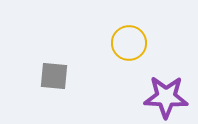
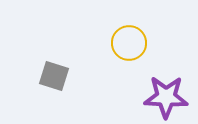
gray square: rotated 12 degrees clockwise
